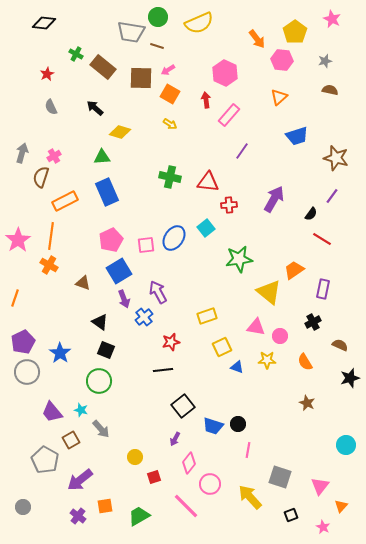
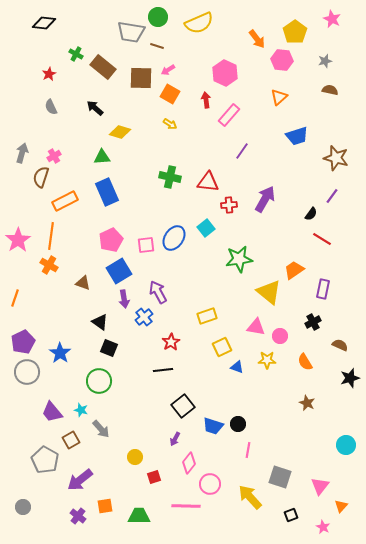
red star at (47, 74): moved 2 px right
purple arrow at (274, 199): moved 9 px left
purple arrow at (124, 299): rotated 12 degrees clockwise
red star at (171, 342): rotated 18 degrees counterclockwise
black square at (106, 350): moved 3 px right, 2 px up
pink line at (186, 506): rotated 44 degrees counterclockwise
green trapezoid at (139, 516): rotated 30 degrees clockwise
